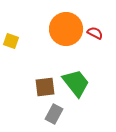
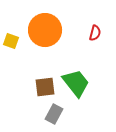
orange circle: moved 21 px left, 1 px down
red semicircle: rotated 77 degrees clockwise
